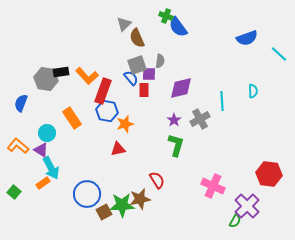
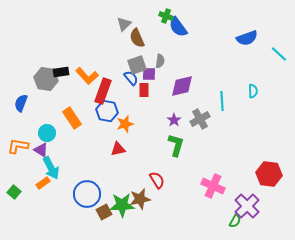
purple diamond at (181, 88): moved 1 px right, 2 px up
orange L-shape at (18, 146): rotated 30 degrees counterclockwise
